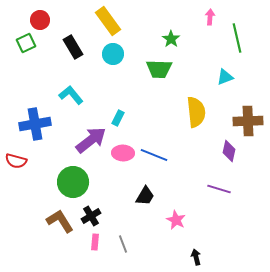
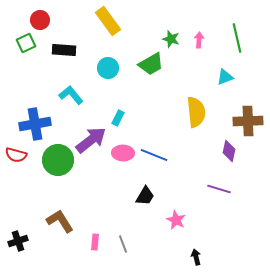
pink arrow: moved 11 px left, 23 px down
green star: rotated 18 degrees counterclockwise
black rectangle: moved 9 px left, 3 px down; rotated 55 degrees counterclockwise
cyan circle: moved 5 px left, 14 px down
green trapezoid: moved 8 px left, 5 px up; rotated 32 degrees counterclockwise
red semicircle: moved 6 px up
green circle: moved 15 px left, 22 px up
black cross: moved 73 px left, 25 px down; rotated 12 degrees clockwise
